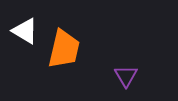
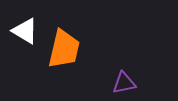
purple triangle: moved 2 px left, 7 px down; rotated 50 degrees clockwise
